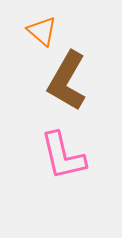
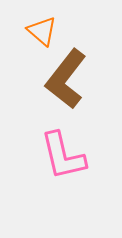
brown L-shape: moved 1 px left, 2 px up; rotated 8 degrees clockwise
